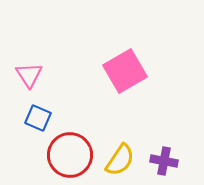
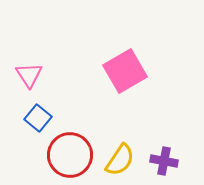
blue square: rotated 16 degrees clockwise
